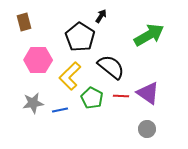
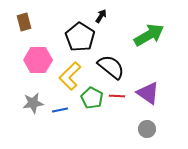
red line: moved 4 px left
